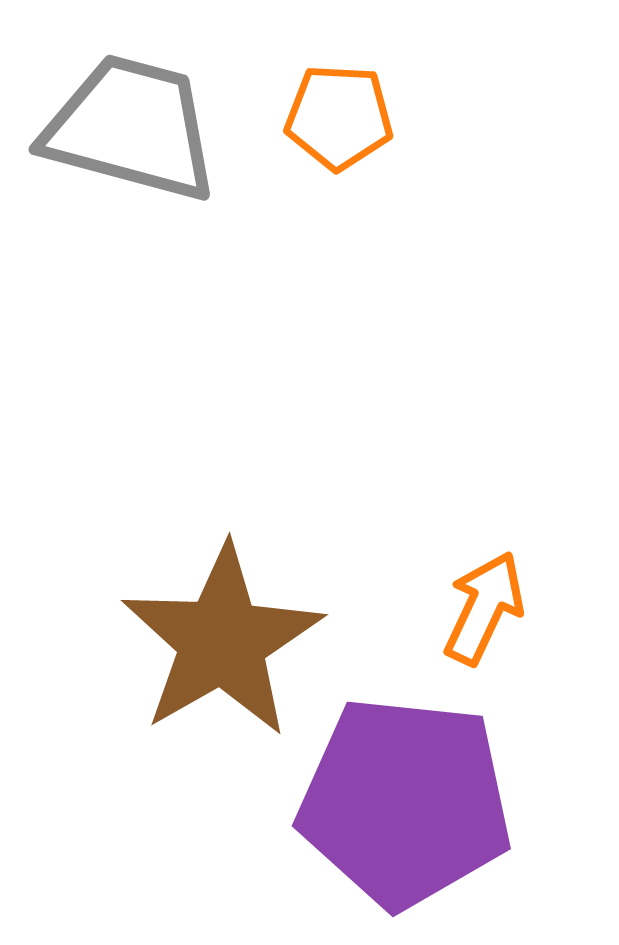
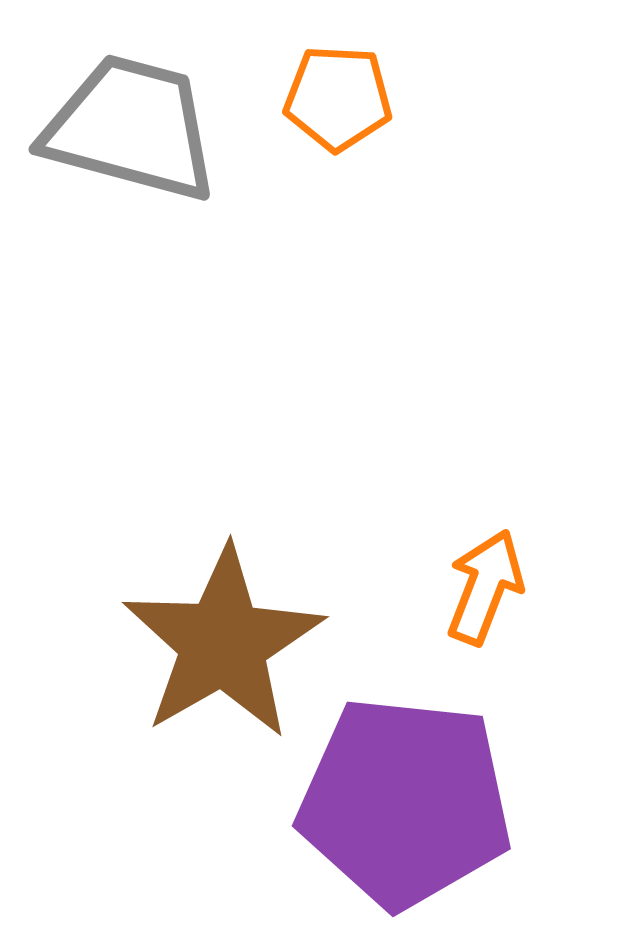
orange pentagon: moved 1 px left, 19 px up
orange arrow: moved 1 px right, 21 px up; rotated 4 degrees counterclockwise
brown star: moved 1 px right, 2 px down
